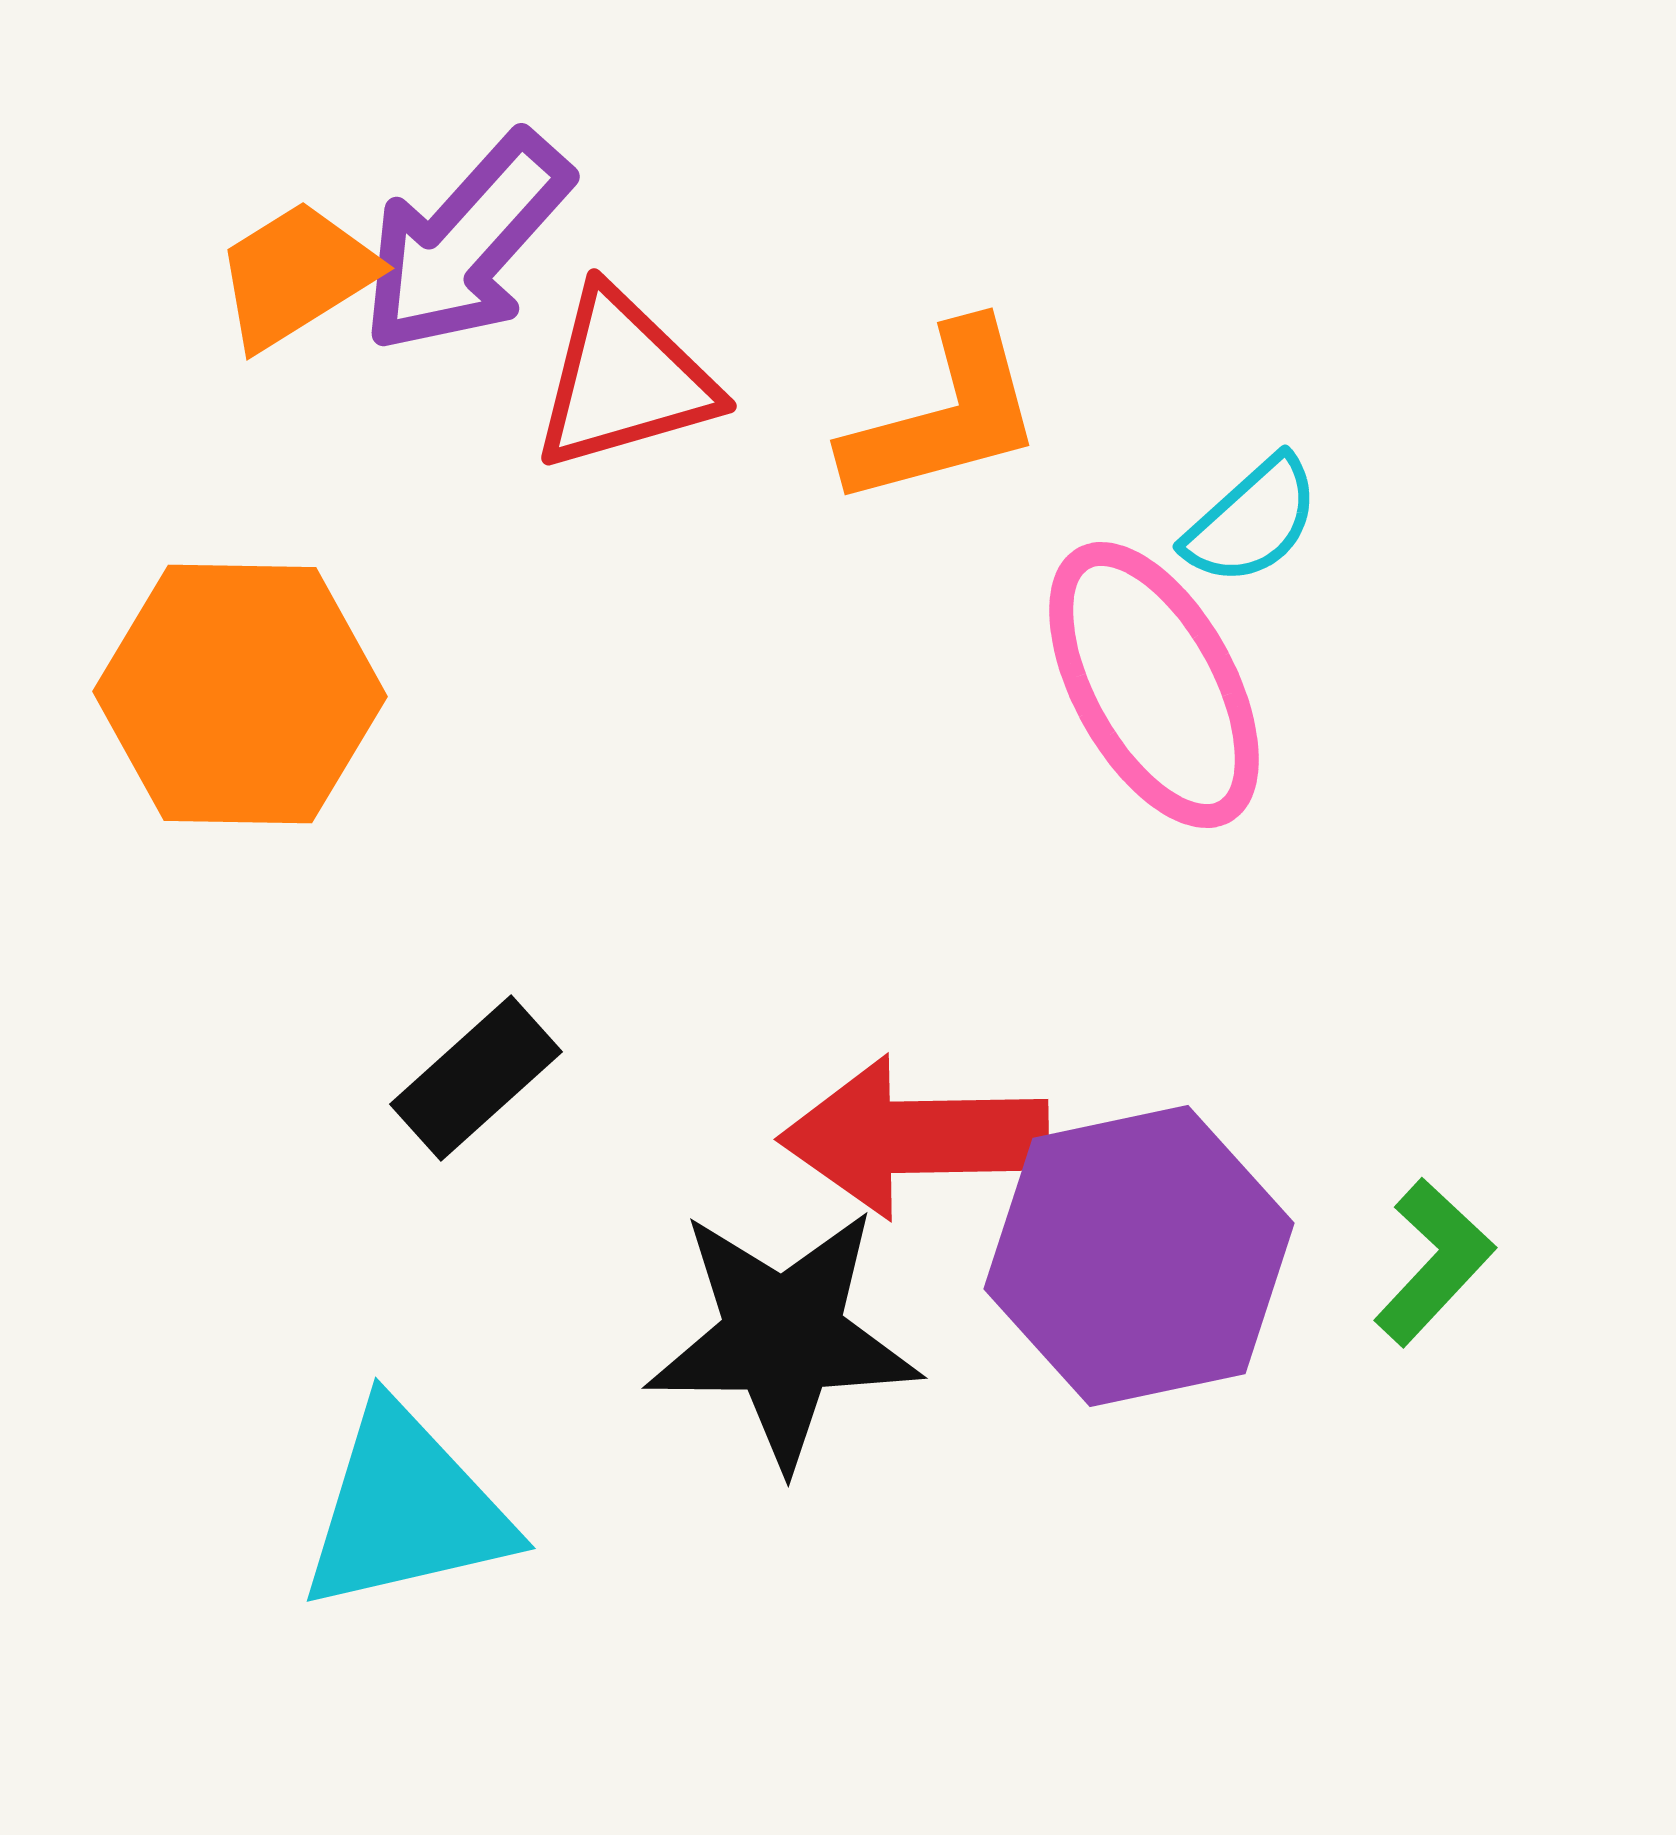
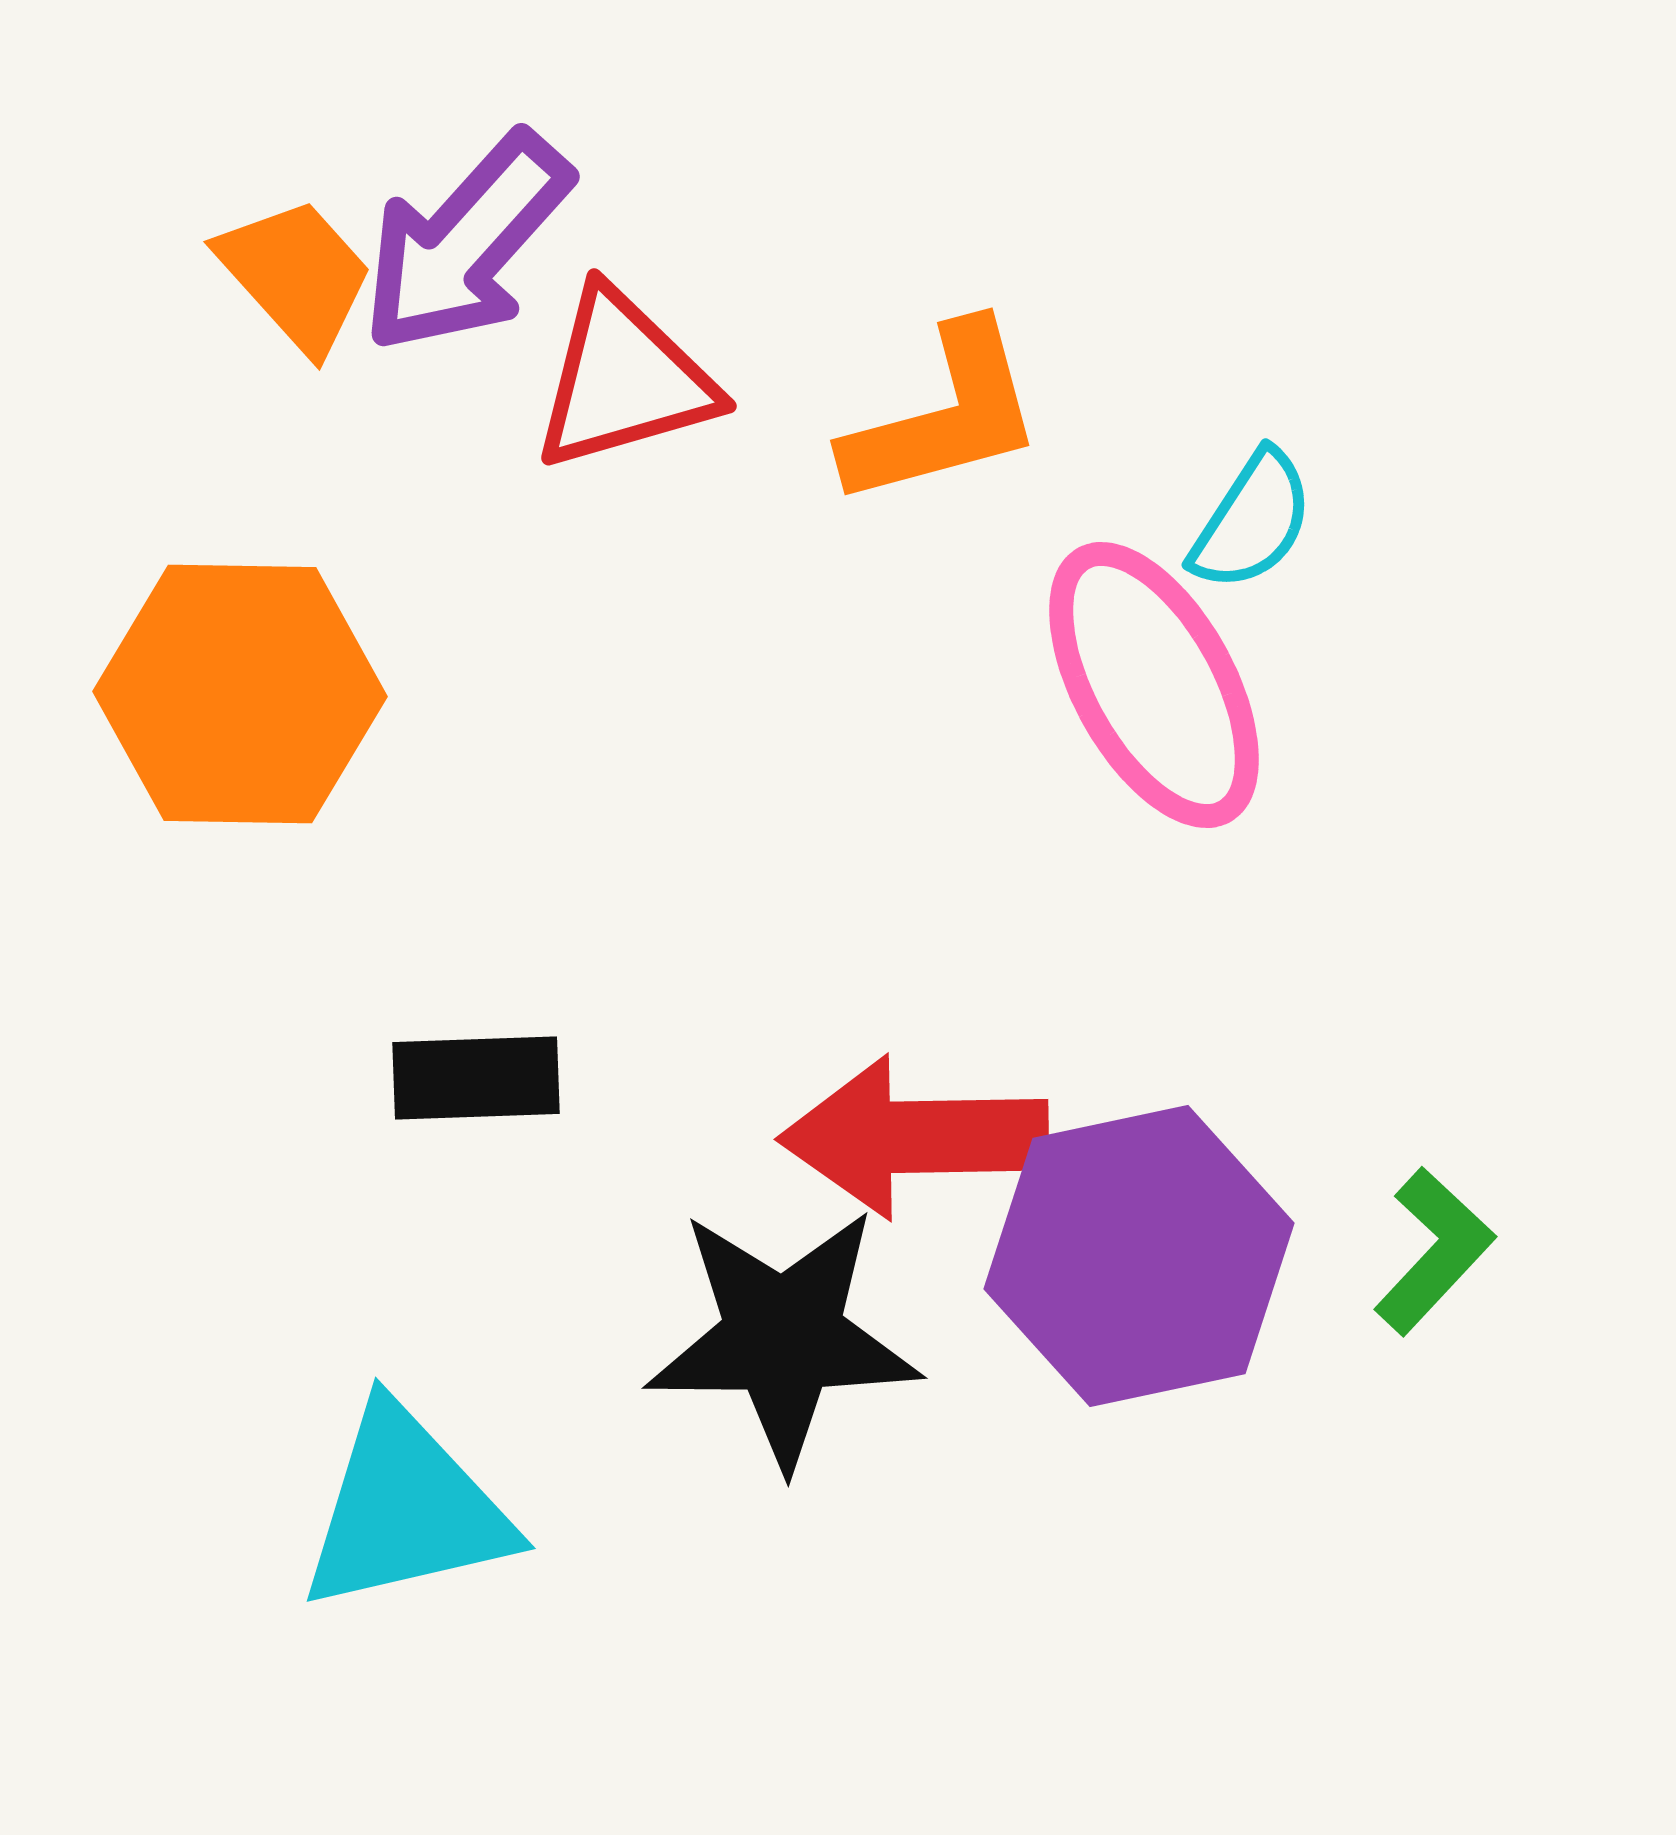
orange trapezoid: rotated 80 degrees clockwise
cyan semicircle: rotated 15 degrees counterclockwise
black rectangle: rotated 40 degrees clockwise
green L-shape: moved 11 px up
